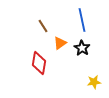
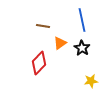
brown line: rotated 48 degrees counterclockwise
red diamond: rotated 35 degrees clockwise
yellow star: moved 3 px left, 1 px up
